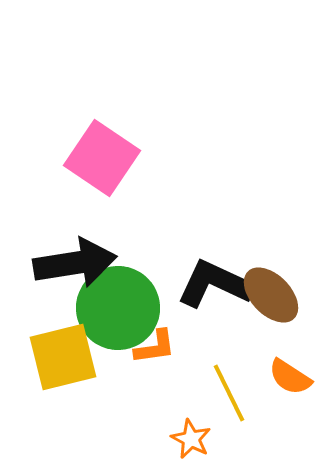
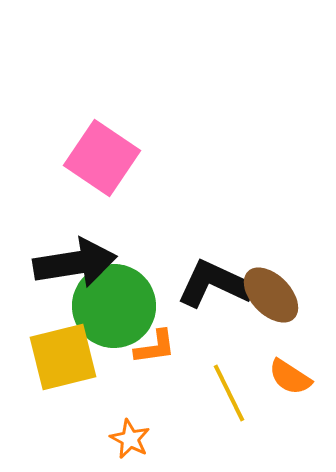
green circle: moved 4 px left, 2 px up
orange star: moved 61 px left
